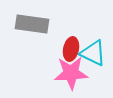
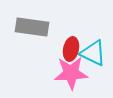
gray rectangle: moved 3 px down
